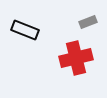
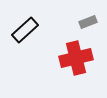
black rectangle: rotated 64 degrees counterclockwise
